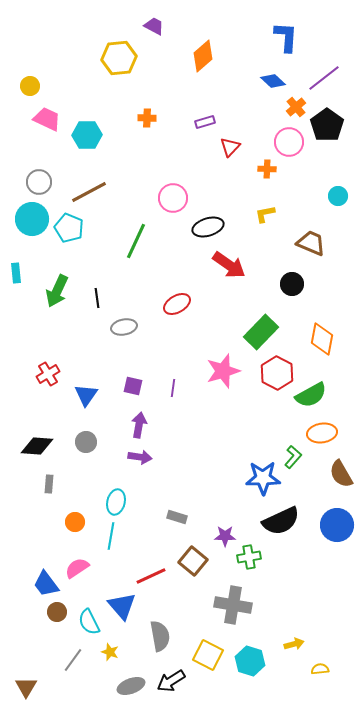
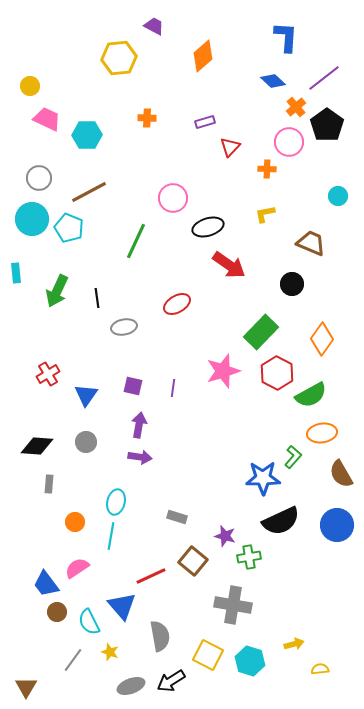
gray circle at (39, 182): moved 4 px up
orange diamond at (322, 339): rotated 24 degrees clockwise
purple star at (225, 536): rotated 15 degrees clockwise
